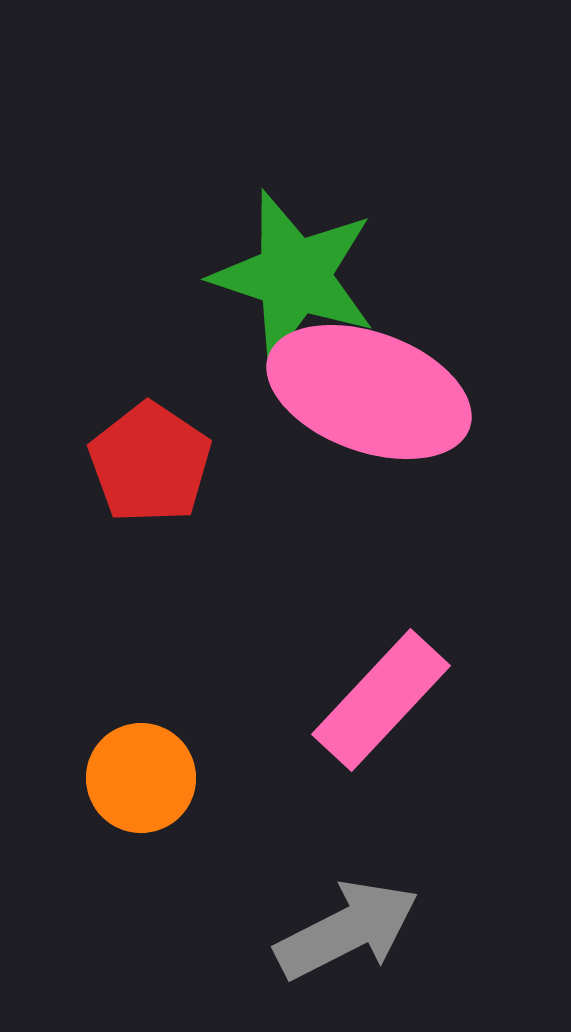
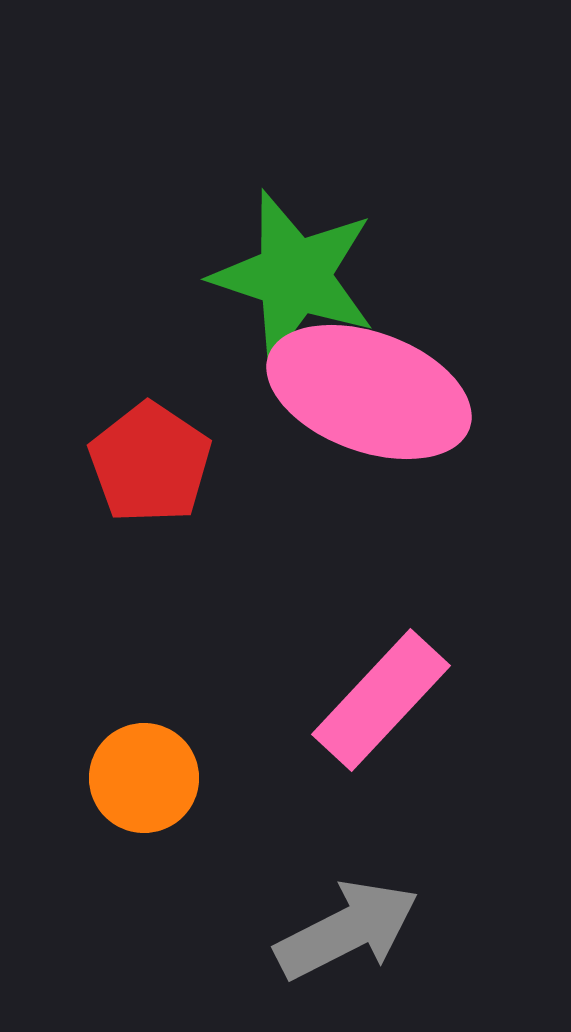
orange circle: moved 3 px right
